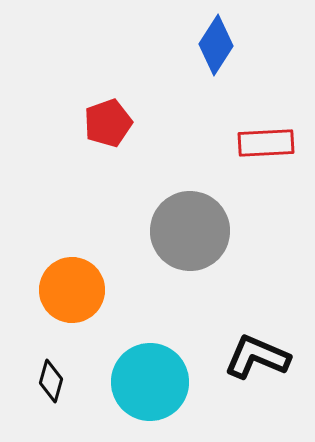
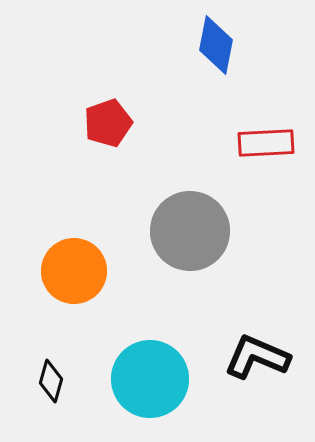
blue diamond: rotated 22 degrees counterclockwise
orange circle: moved 2 px right, 19 px up
cyan circle: moved 3 px up
